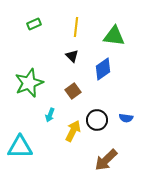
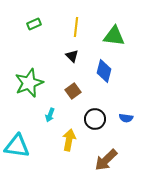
blue diamond: moved 1 px right, 2 px down; rotated 40 degrees counterclockwise
black circle: moved 2 px left, 1 px up
yellow arrow: moved 4 px left, 9 px down; rotated 15 degrees counterclockwise
cyan triangle: moved 3 px left, 1 px up; rotated 8 degrees clockwise
